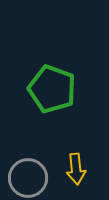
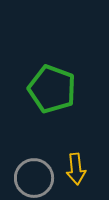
gray circle: moved 6 px right
